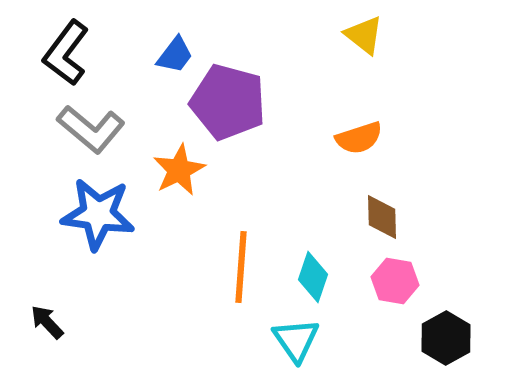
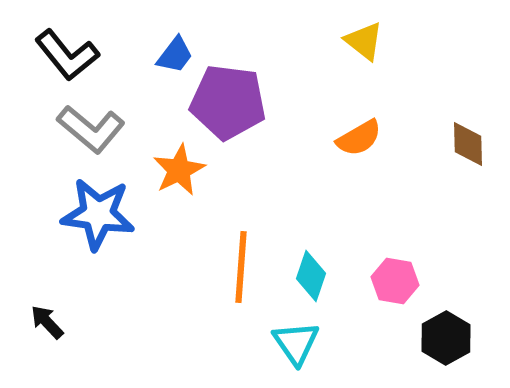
yellow triangle: moved 6 px down
black L-shape: moved 1 px right, 2 px down; rotated 76 degrees counterclockwise
purple pentagon: rotated 8 degrees counterclockwise
orange semicircle: rotated 12 degrees counterclockwise
brown diamond: moved 86 px right, 73 px up
cyan diamond: moved 2 px left, 1 px up
cyan triangle: moved 3 px down
